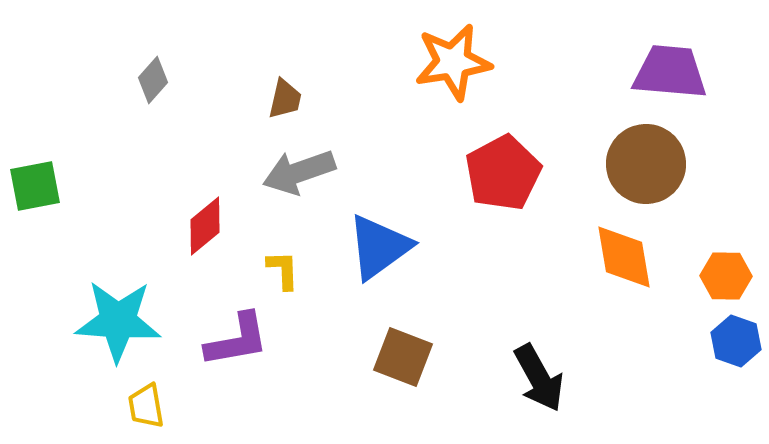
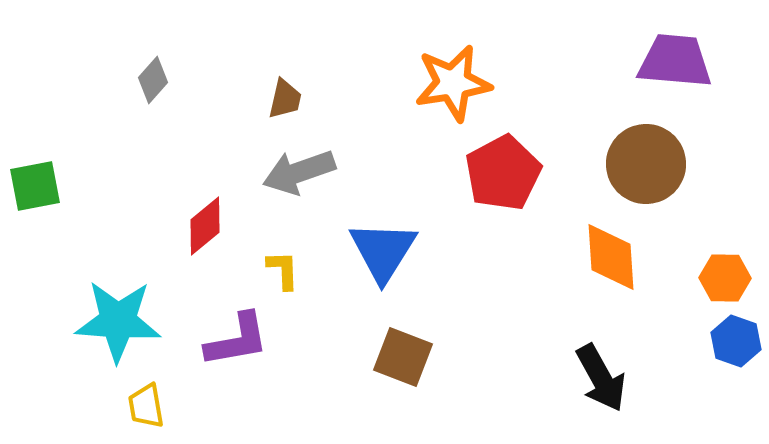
orange star: moved 21 px down
purple trapezoid: moved 5 px right, 11 px up
blue triangle: moved 4 px right, 4 px down; rotated 22 degrees counterclockwise
orange diamond: moved 13 px left; rotated 6 degrees clockwise
orange hexagon: moved 1 px left, 2 px down
black arrow: moved 62 px right
